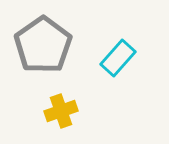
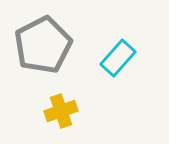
gray pentagon: rotated 8 degrees clockwise
